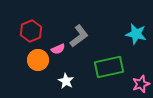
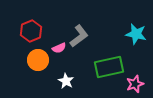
pink semicircle: moved 1 px right, 1 px up
pink star: moved 6 px left
